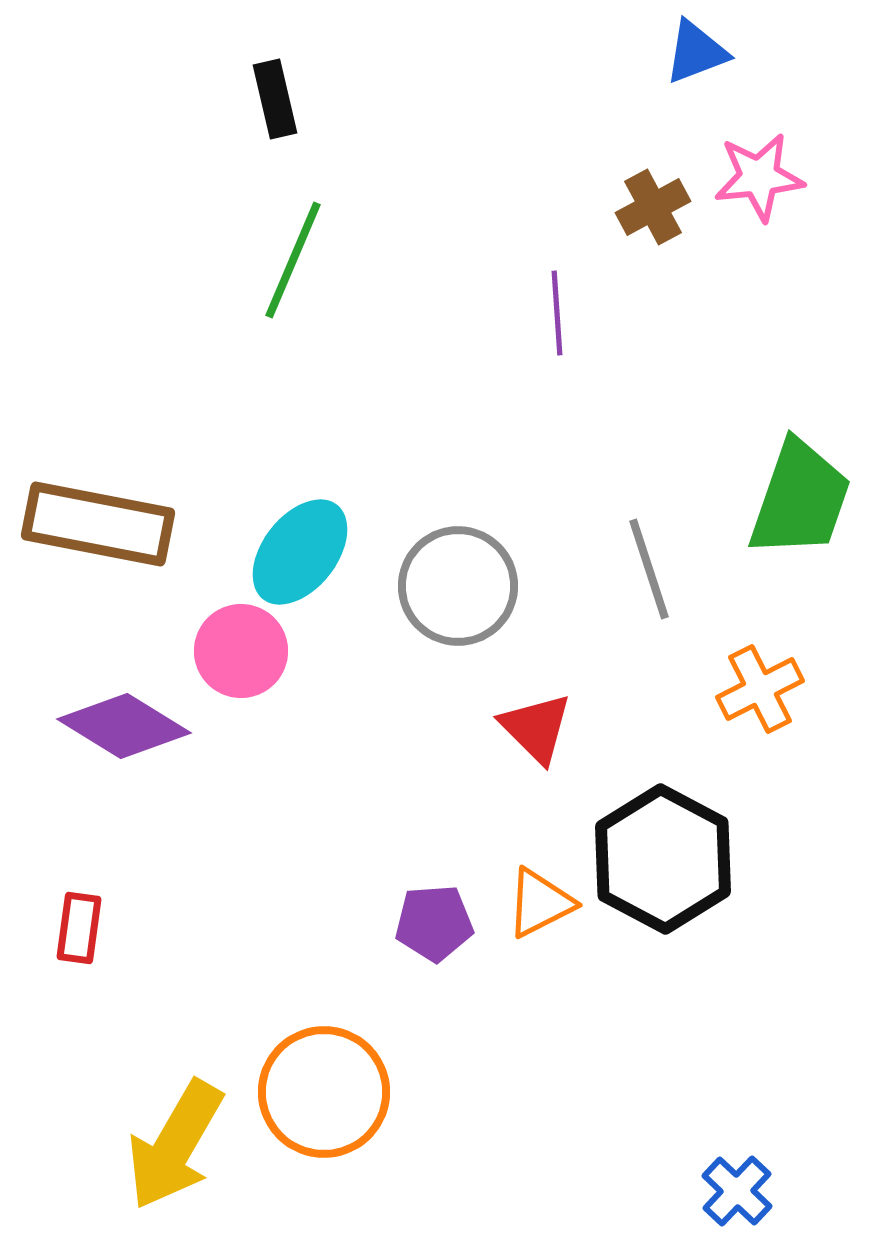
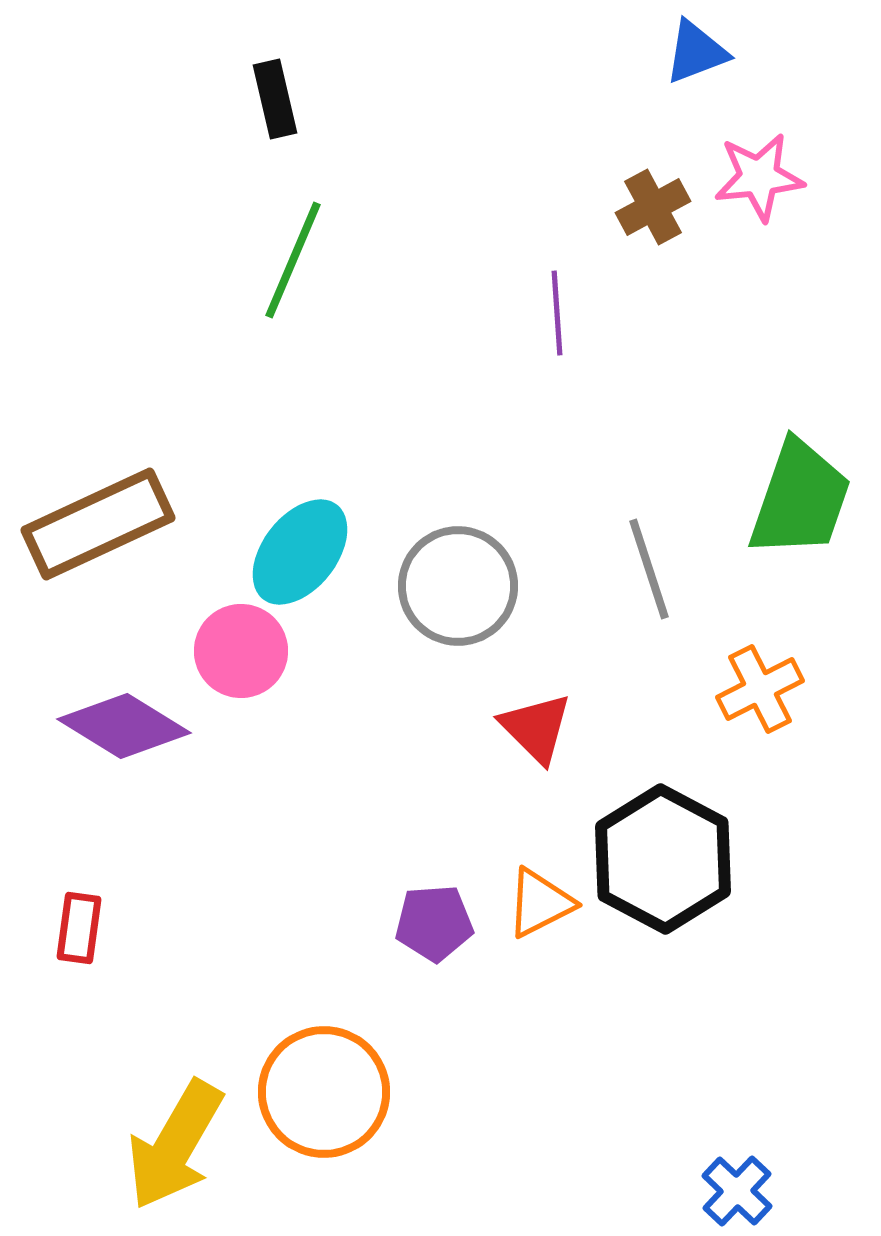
brown rectangle: rotated 36 degrees counterclockwise
